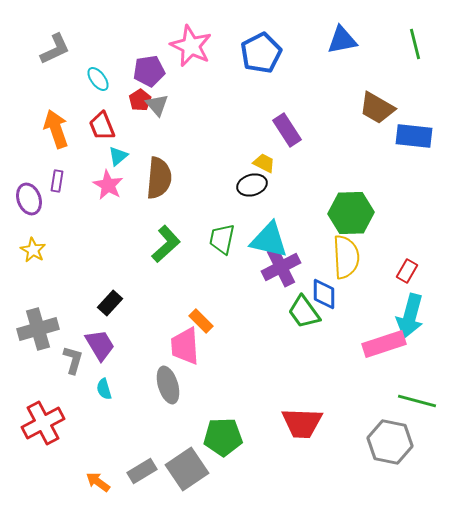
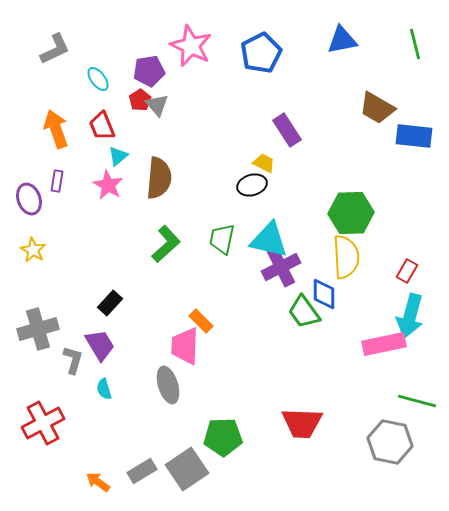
pink rectangle at (384, 344): rotated 6 degrees clockwise
pink trapezoid at (185, 346): rotated 6 degrees clockwise
